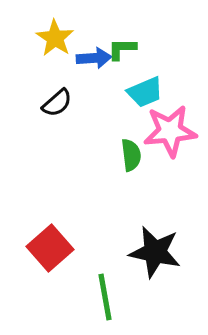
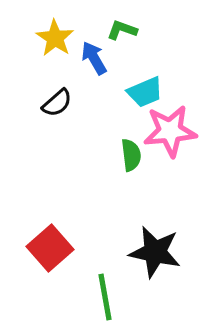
green L-shape: moved 19 px up; rotated 20 degrees clockwise
blue arrow: rotated 116 degrees counterclockwise
